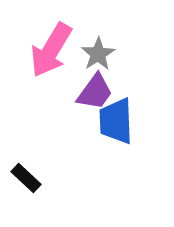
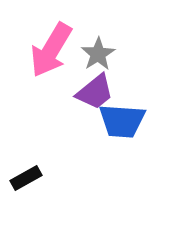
purple trapezoid: rotated 15 degrees clockwise
blue trapezoid: moved 6 px right; rotated 84 degrees counterclockwise
black rectangle: rotated 72 degrees counterclockwise
